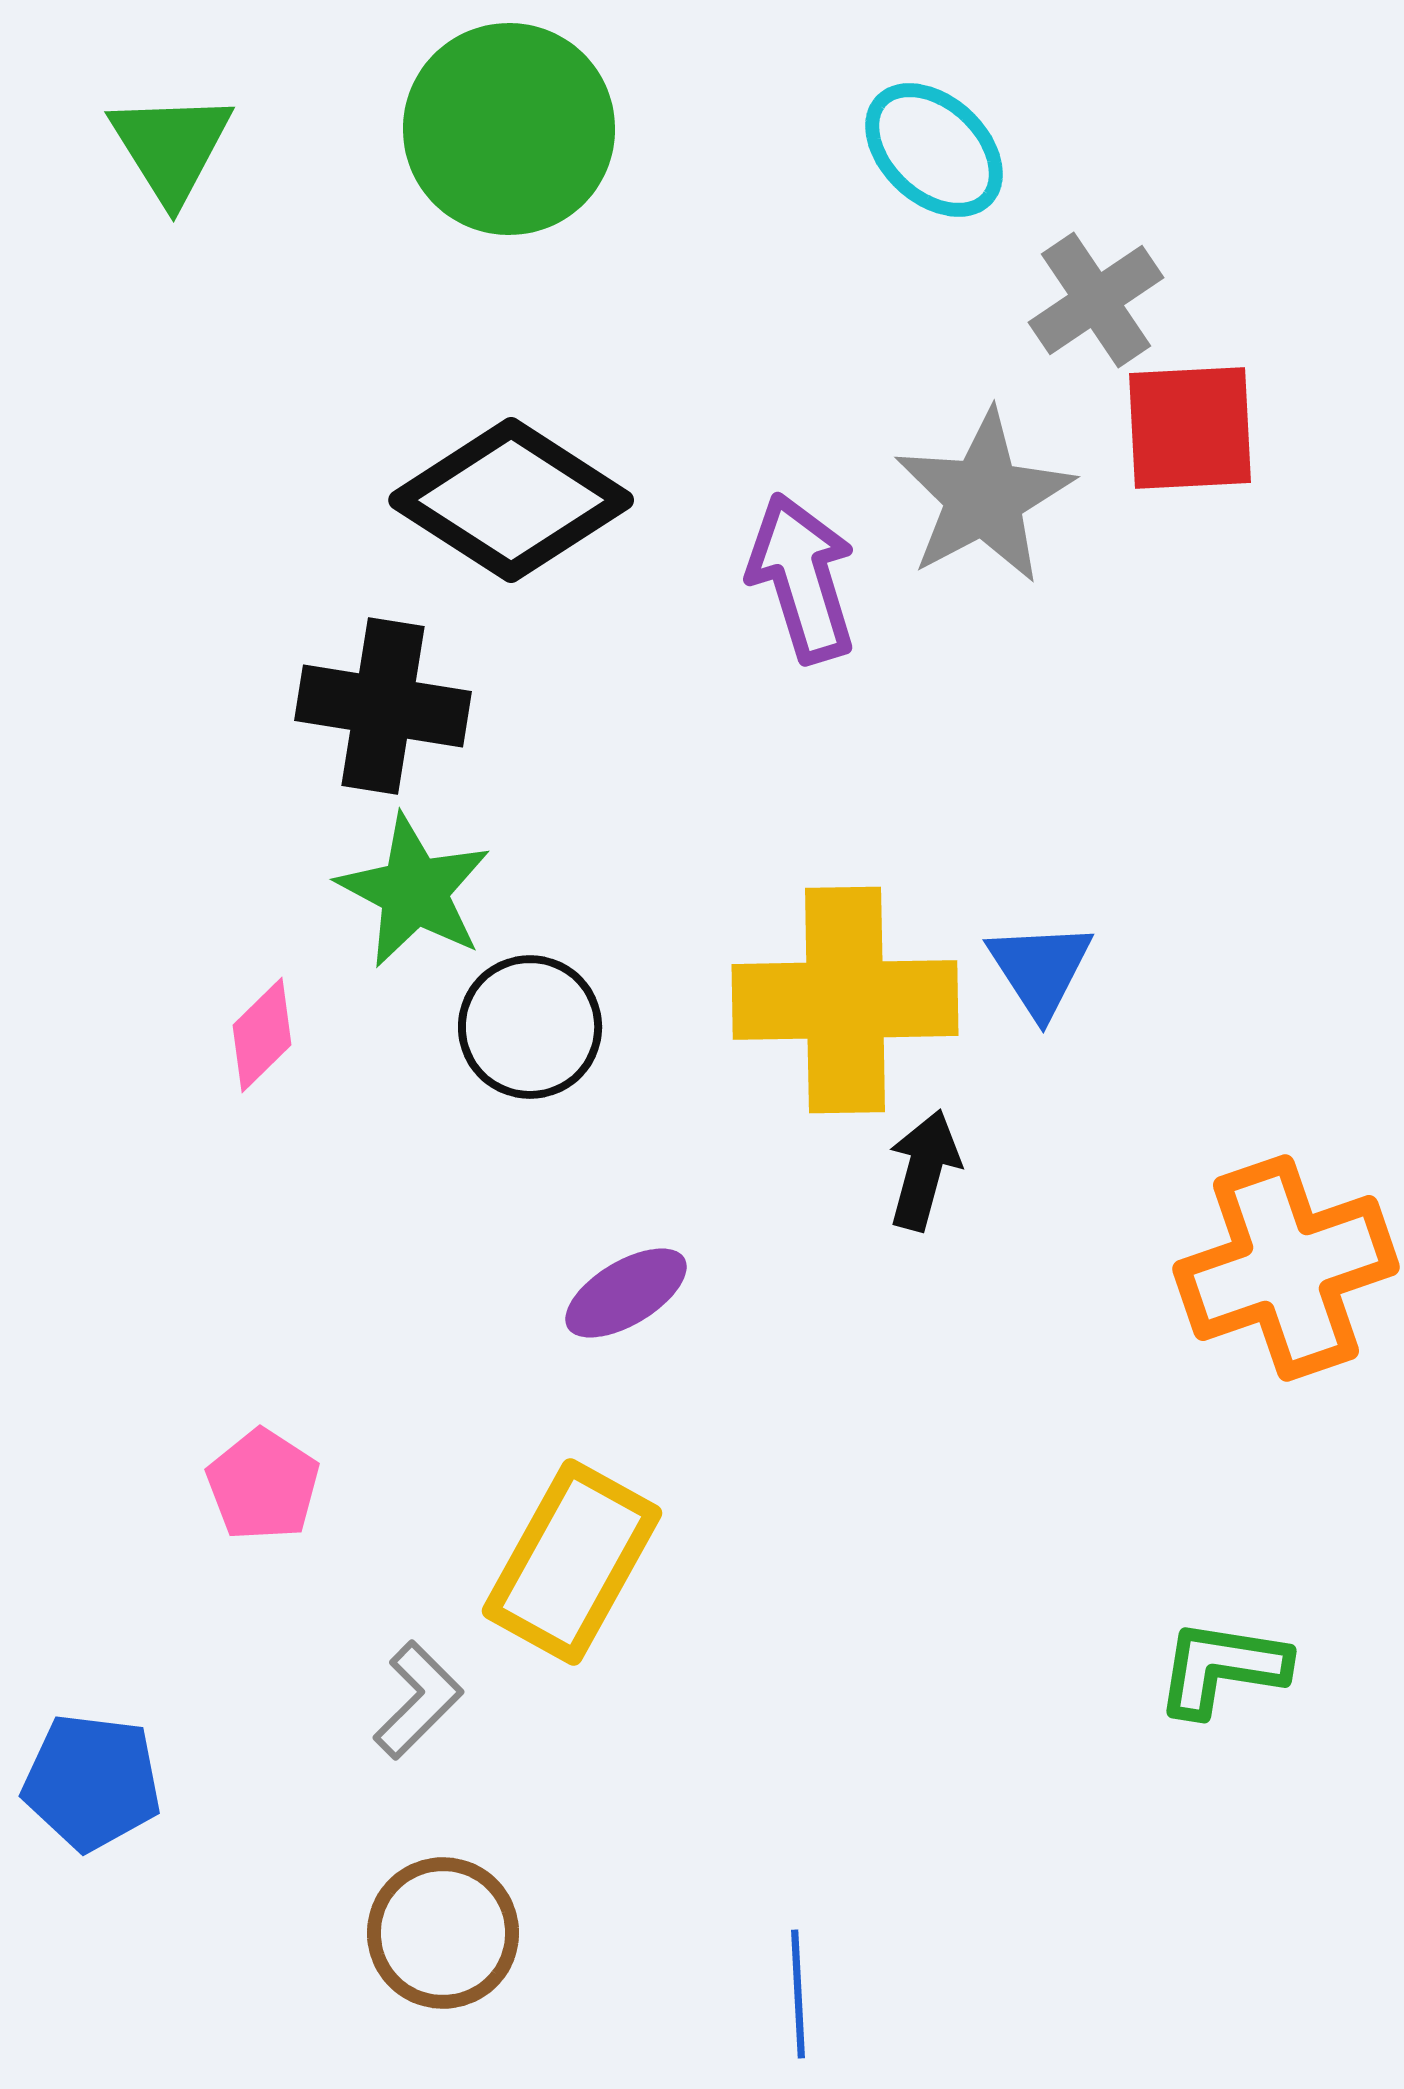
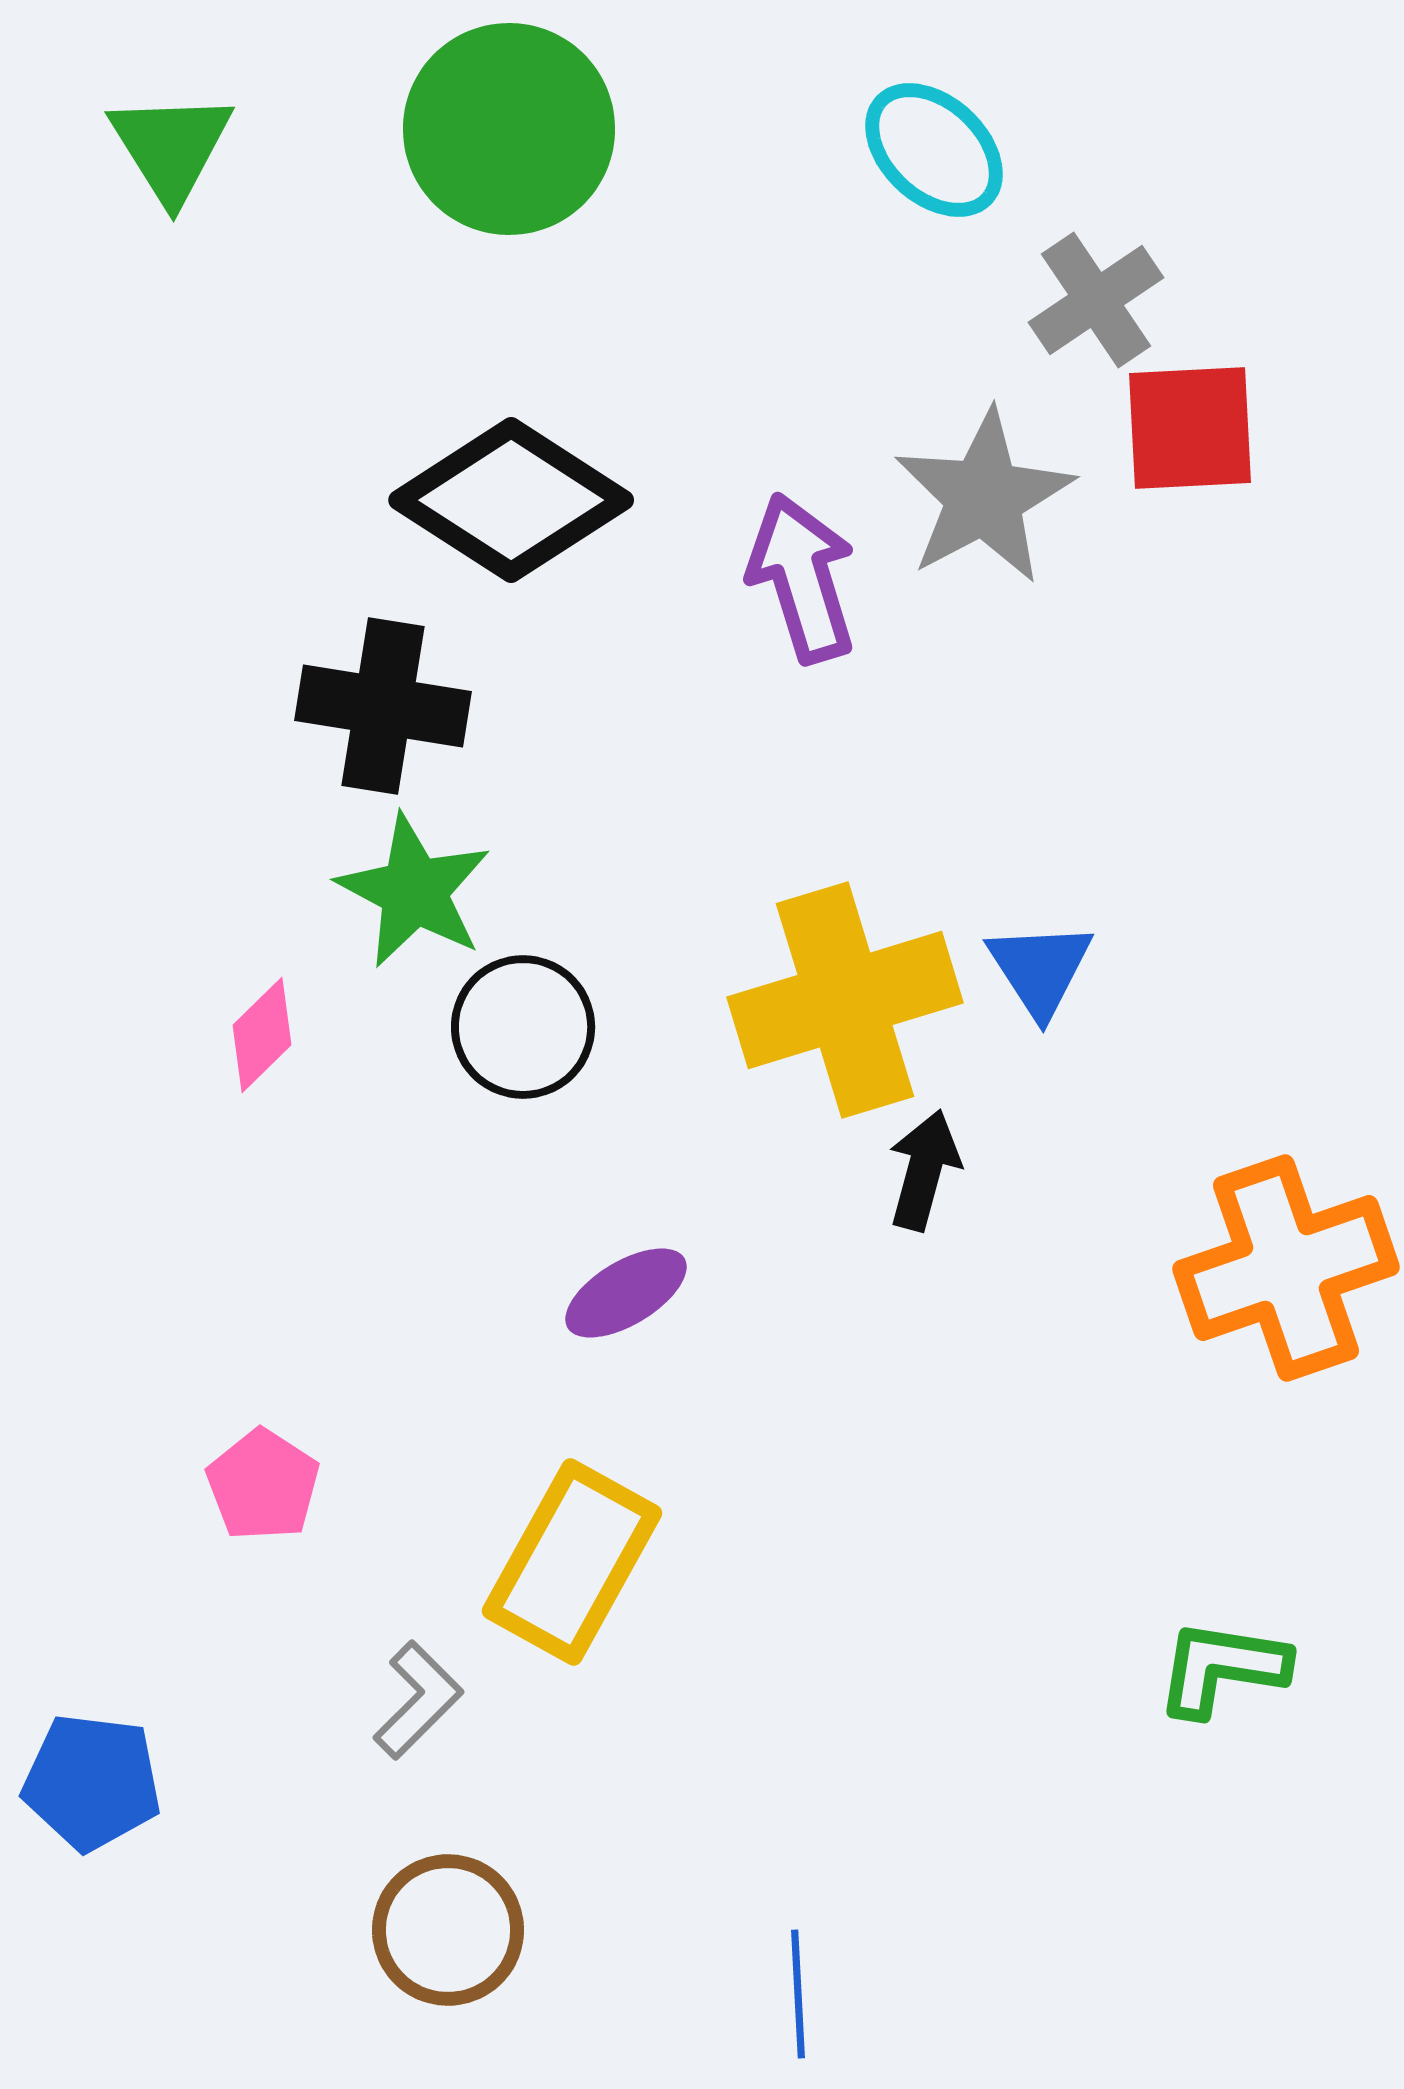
yellow cross: rotated 16 degrees counterclockwise
black circle: moved 7 px left
brown circle: moved 5 px right, 3 px up
